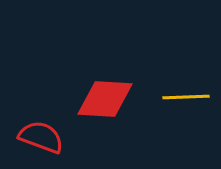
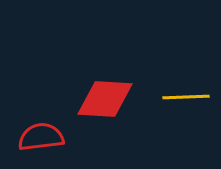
red semicircle: rotated 27 degrees counterclockwise
